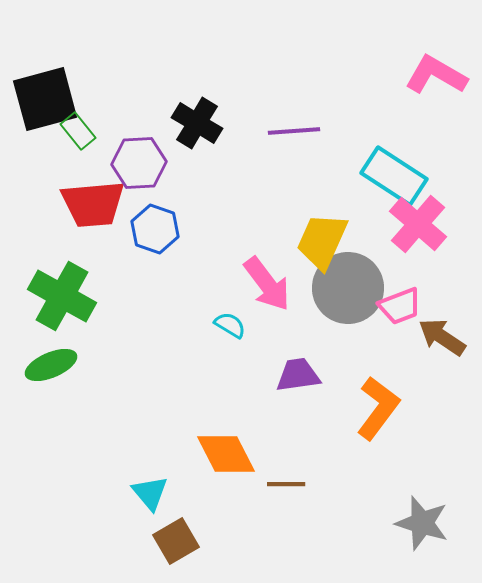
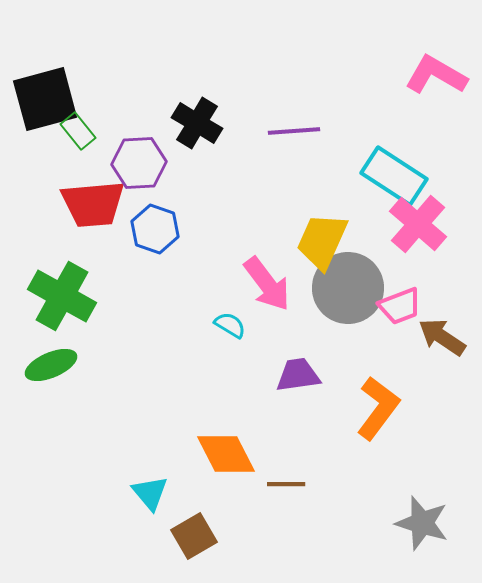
brown square: moved 18 px right, 5 px up
